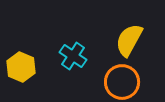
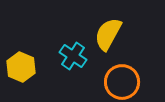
yellow semicircle: moved 21 px left, 6 px up
